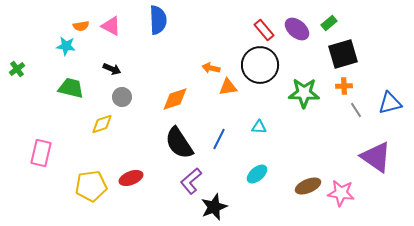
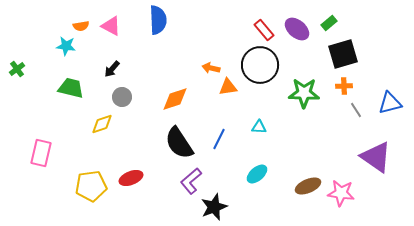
black arrow: rotated 108 degrees clockwise
